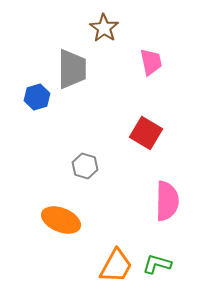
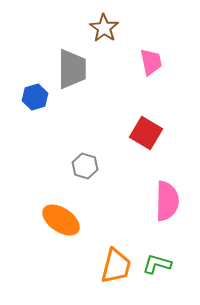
blue hexagon: moved 2 px left
orange ellipse: rotated 12 degrees clockwise
orange trapezoid: rotated 15 degrees counterclockwise
